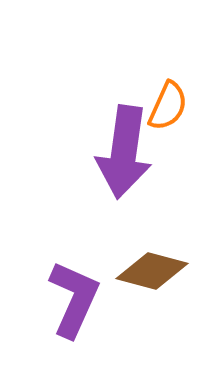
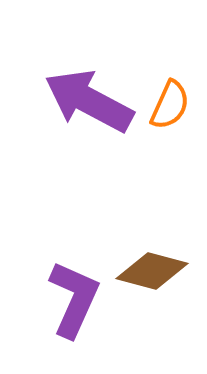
orange semicircle: moved 2 px right, 1 px up
purple arrow: moved 35 px left, 51 px up; rotated 110 degrees clockwise
